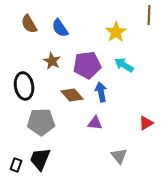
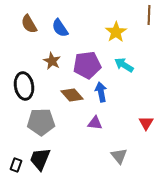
red triangle: rotated 28 degrees counterclockwise
